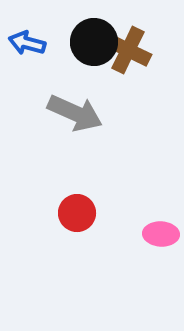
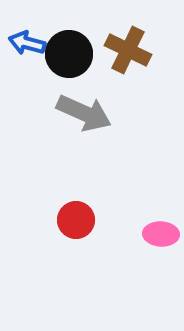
black circle: moved 25 px left, 12 px down
gray arrow: moved 9 px right
red circle: moved 1 px left, 7 px down
